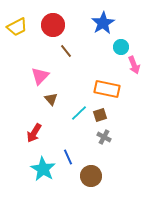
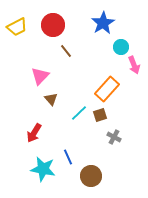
orange rectangle: rotated 60 degrees counterclockwise
gray cross: moved 10 px right
cyan star: rotated 20 degrees counterclockwise
